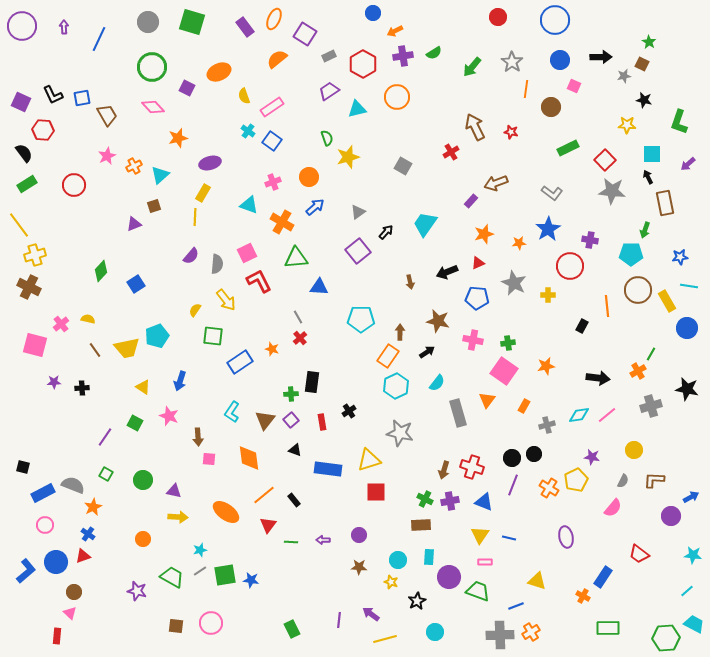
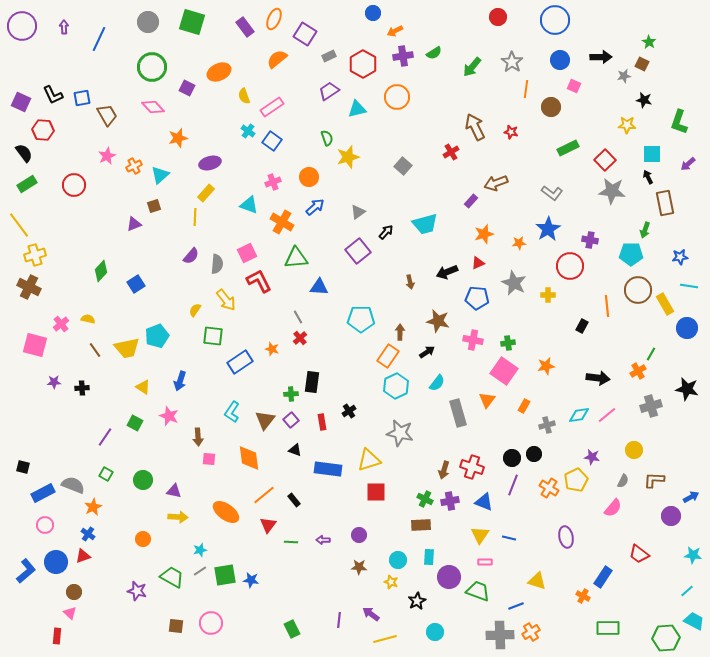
gray square at (403, 166): rotated 12 degrees clockwise
yellow rectangle at (203, 193): moved 3 px right; rotated 12 degrees clockwise
cyan trapezoid at (425, 224): rotated 140 degrees counterclockwise
yellow rectangle at (667, 301): moved 2 px left, 3 px down
cyan trapezoid at (694, 624): moved 3 px up
